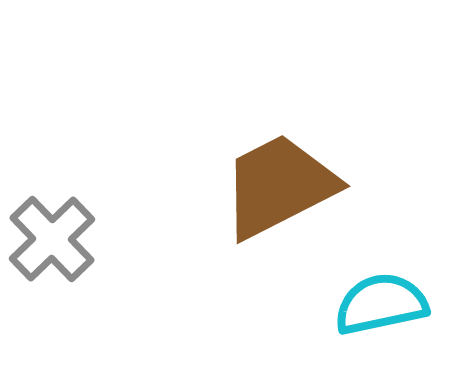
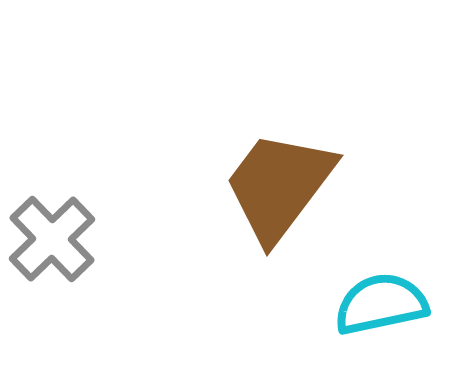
brown trapezoid: rotated 26 degrees counterclockwise
